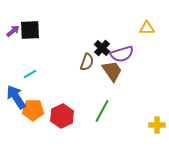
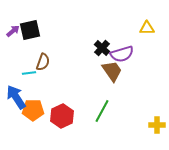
black square: rotated 10 degrees counterclockwise
brown semicircle: moved 44 px left
cyan line: moved 1 px left, 1 px up; rotated 24 degrees clockwise
